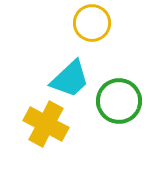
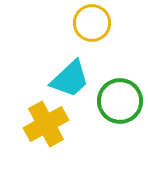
green circle: moved 1 px right
yellow cross: rotated 33 degrees clockwise
